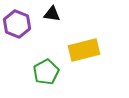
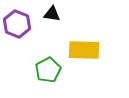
yellow rectangle: rotated 16 degrees clockwise
green pentagon: moved 2 px right, 2 px up
